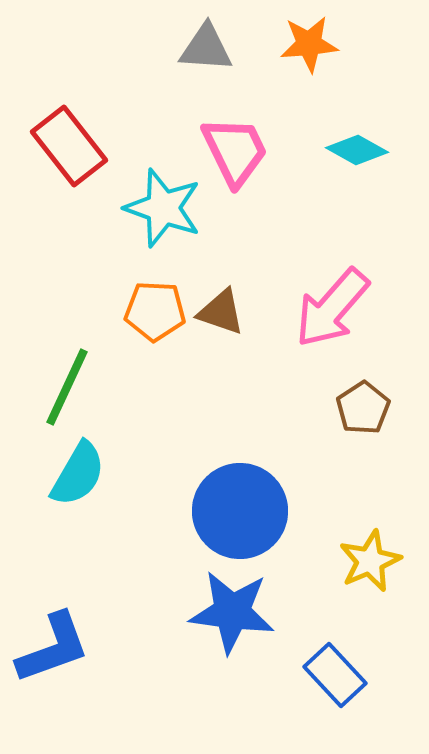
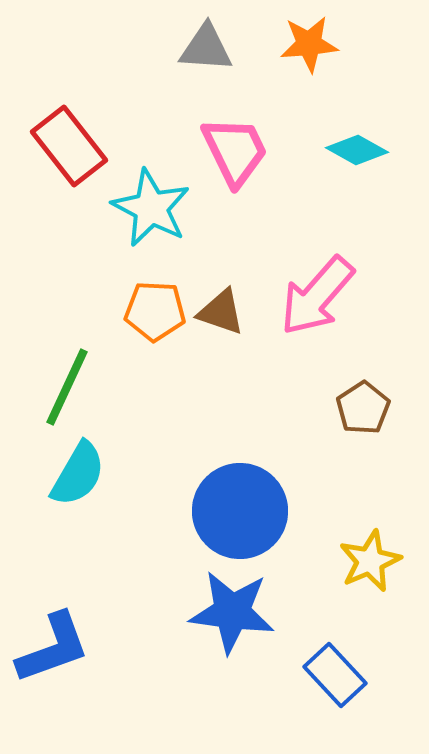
cyan star: moved 12 px left; rotated 8 degrees clockwise
pink arrow: moved 15 px left, 12 px up
